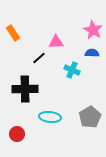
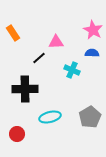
cyan ellipse: rotated 20 degrees counterclockwise
